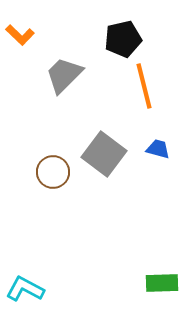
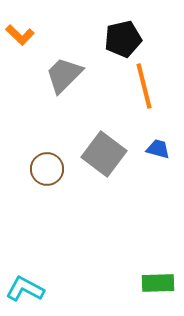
brown circle: moved 6 px left, 3 px up
green rectangle: moved 4 px left
